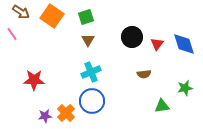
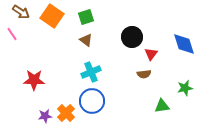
brown triangle: moved 2 px left; rotated 24 degrees counterclockwise
red triangle: moved 6 px left, 10 px down
